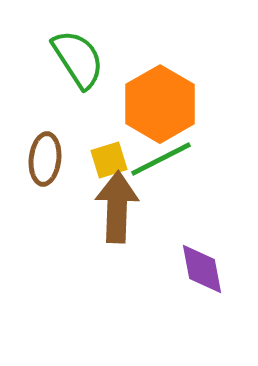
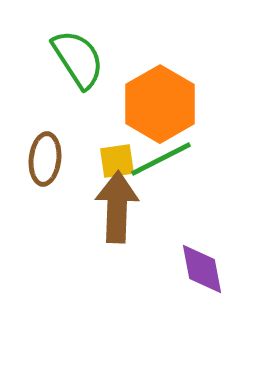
yellow square: moved 8 px right, 1 px down; rotated 9 degrees clockwise
